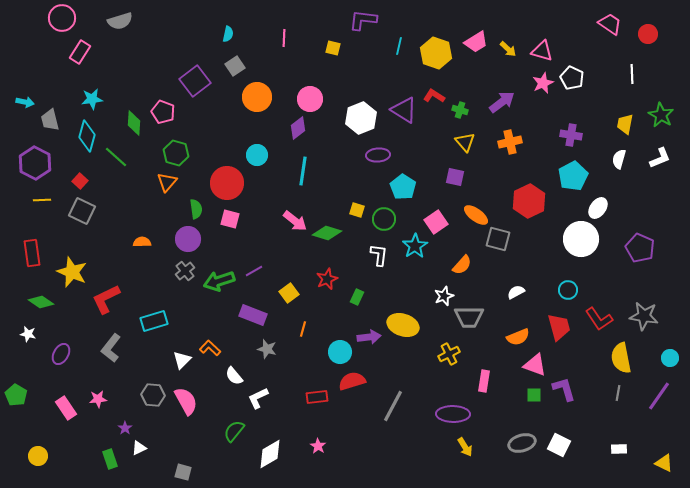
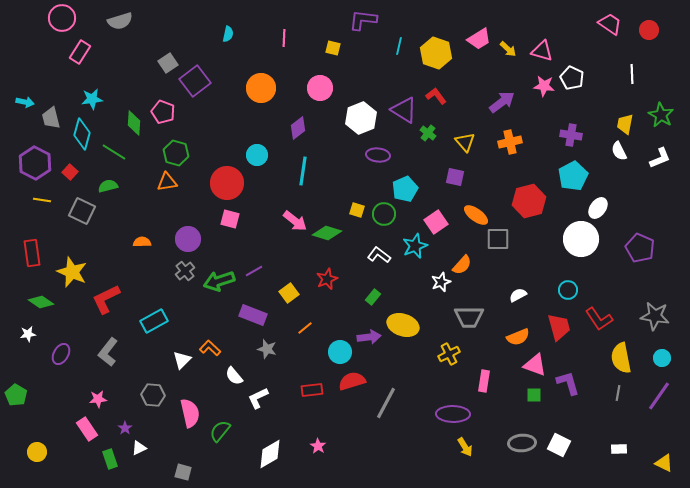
red circle at (648, 34): moved 1 px right, 4 px up
pink trapezoid at (476, 42): moved 3 px right, 3 px up
gray square at (235, 66): moved 67 px left, 3 px up
pink star at (543, 83): moved 1 px right, 3 px down; rotated 30 degrees clockwise
red L-shape at (434, 96): moved 2 px right; rotated 20 degrees clockwise
orange circle at (257, 97): moved 4 px right, 9 px up
pink circle at (310, 99): moved 10 px right, 11 px up
green cross at (460, 110): moved 32 px left, 23 px down; rotated 21 degrees clockwise
gray trapezoid at (50, 120): moved 1 px right, 2 px up
cyan diamond at (87, 136): moved 5 px left, 2 px up
purple ellipse at (378, 155): rotated 10 degrees clockwise
green line at (116, 157): moved 2 px left, 5 px up; rotated 10 degrees counterclockwise
white semicircle at (619, 159): moved 8 px up; rotated 42 degrees counterclockwise
red square at (80, 181): moved 10 px left, 9 px up
orange triangle at (167, 182): rotated 40 degrees clockwise
cyan pentagon at (403, 187): moved 2 px right, 2 px down; rotated 15 degrees clockwise
yellow line at (42, 200): rotated 12 degrees clockwise
red hexagon at (529, 201): rotated 12 degrees clockwise
green semicircle at (196, 209): moved 88 px left, 23 px up; rotated 96 degrees counterclockwise
green circle at (384, 219): moved 5 px up
gray square at (498, 239): rotated 15 degrees counterclockwise
cyan star at (415, 246): rotated 10 degrees clockwise
white L-shape at (379, 255): rotated 60 degrees counterclockwise
white semicircle at (516, 292): moved 2 px right, 3 px down
white star at (444, 296): moved 3 px left, 14 px up
green rectangle at (357, 297): moved 16 px right; rotated 14 degrees clockwise
gray star at (644, 316): moved 11 px right
cyan rectangle at (154, 321): rotated 12 degrees counterclockwise
orange line at (303, 329): moved 2 px right, 1 px up; rotated 35 degrees clockwise
white star at (28, 334): rotated 21 degrees counterclockwise
gray L-shape at (111, 348): moved 3 px left, 4 px down
cyan circle at (670, 358): moved 8 px left
purple L-shape at (564, 389): moved 4 px right, 6 px up
red rectangle at (317, 397): moved 5 px left, 7 px up
pink semicircle at (186, 401): moved 4 px right, 12 px down; rotated 16 degrees clockwise
gray line at (393, 406): moved 7 px left, 3 px up
pink rectangle at (66, 408): moved 21 px right, 21 px down
green semicircle at (234, 431): moved 14 px left
gray ellipse at (522, 443): rotated 12 degrees clockwise
yellow circle at (38, 456): moved 1 px left, 4 px up
